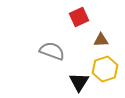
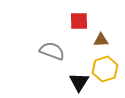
red square: moved 4 px down; rotated 24 degrees clockwise
